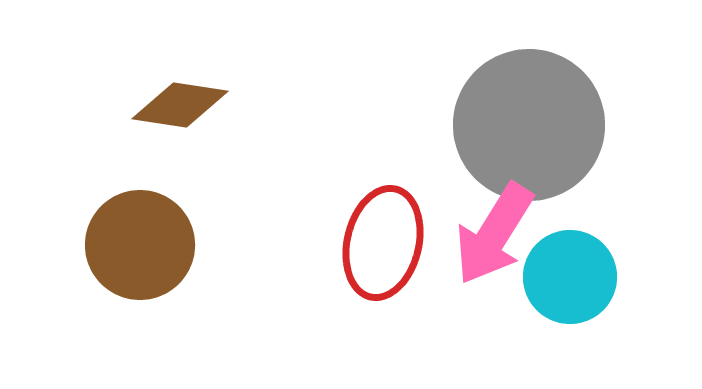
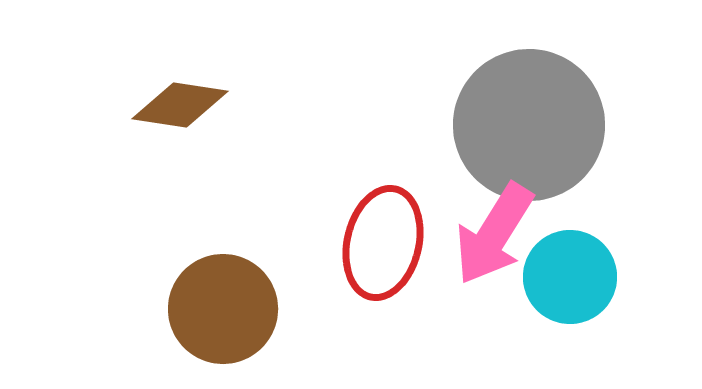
brown circle: moved 83 px right, 64 px down
